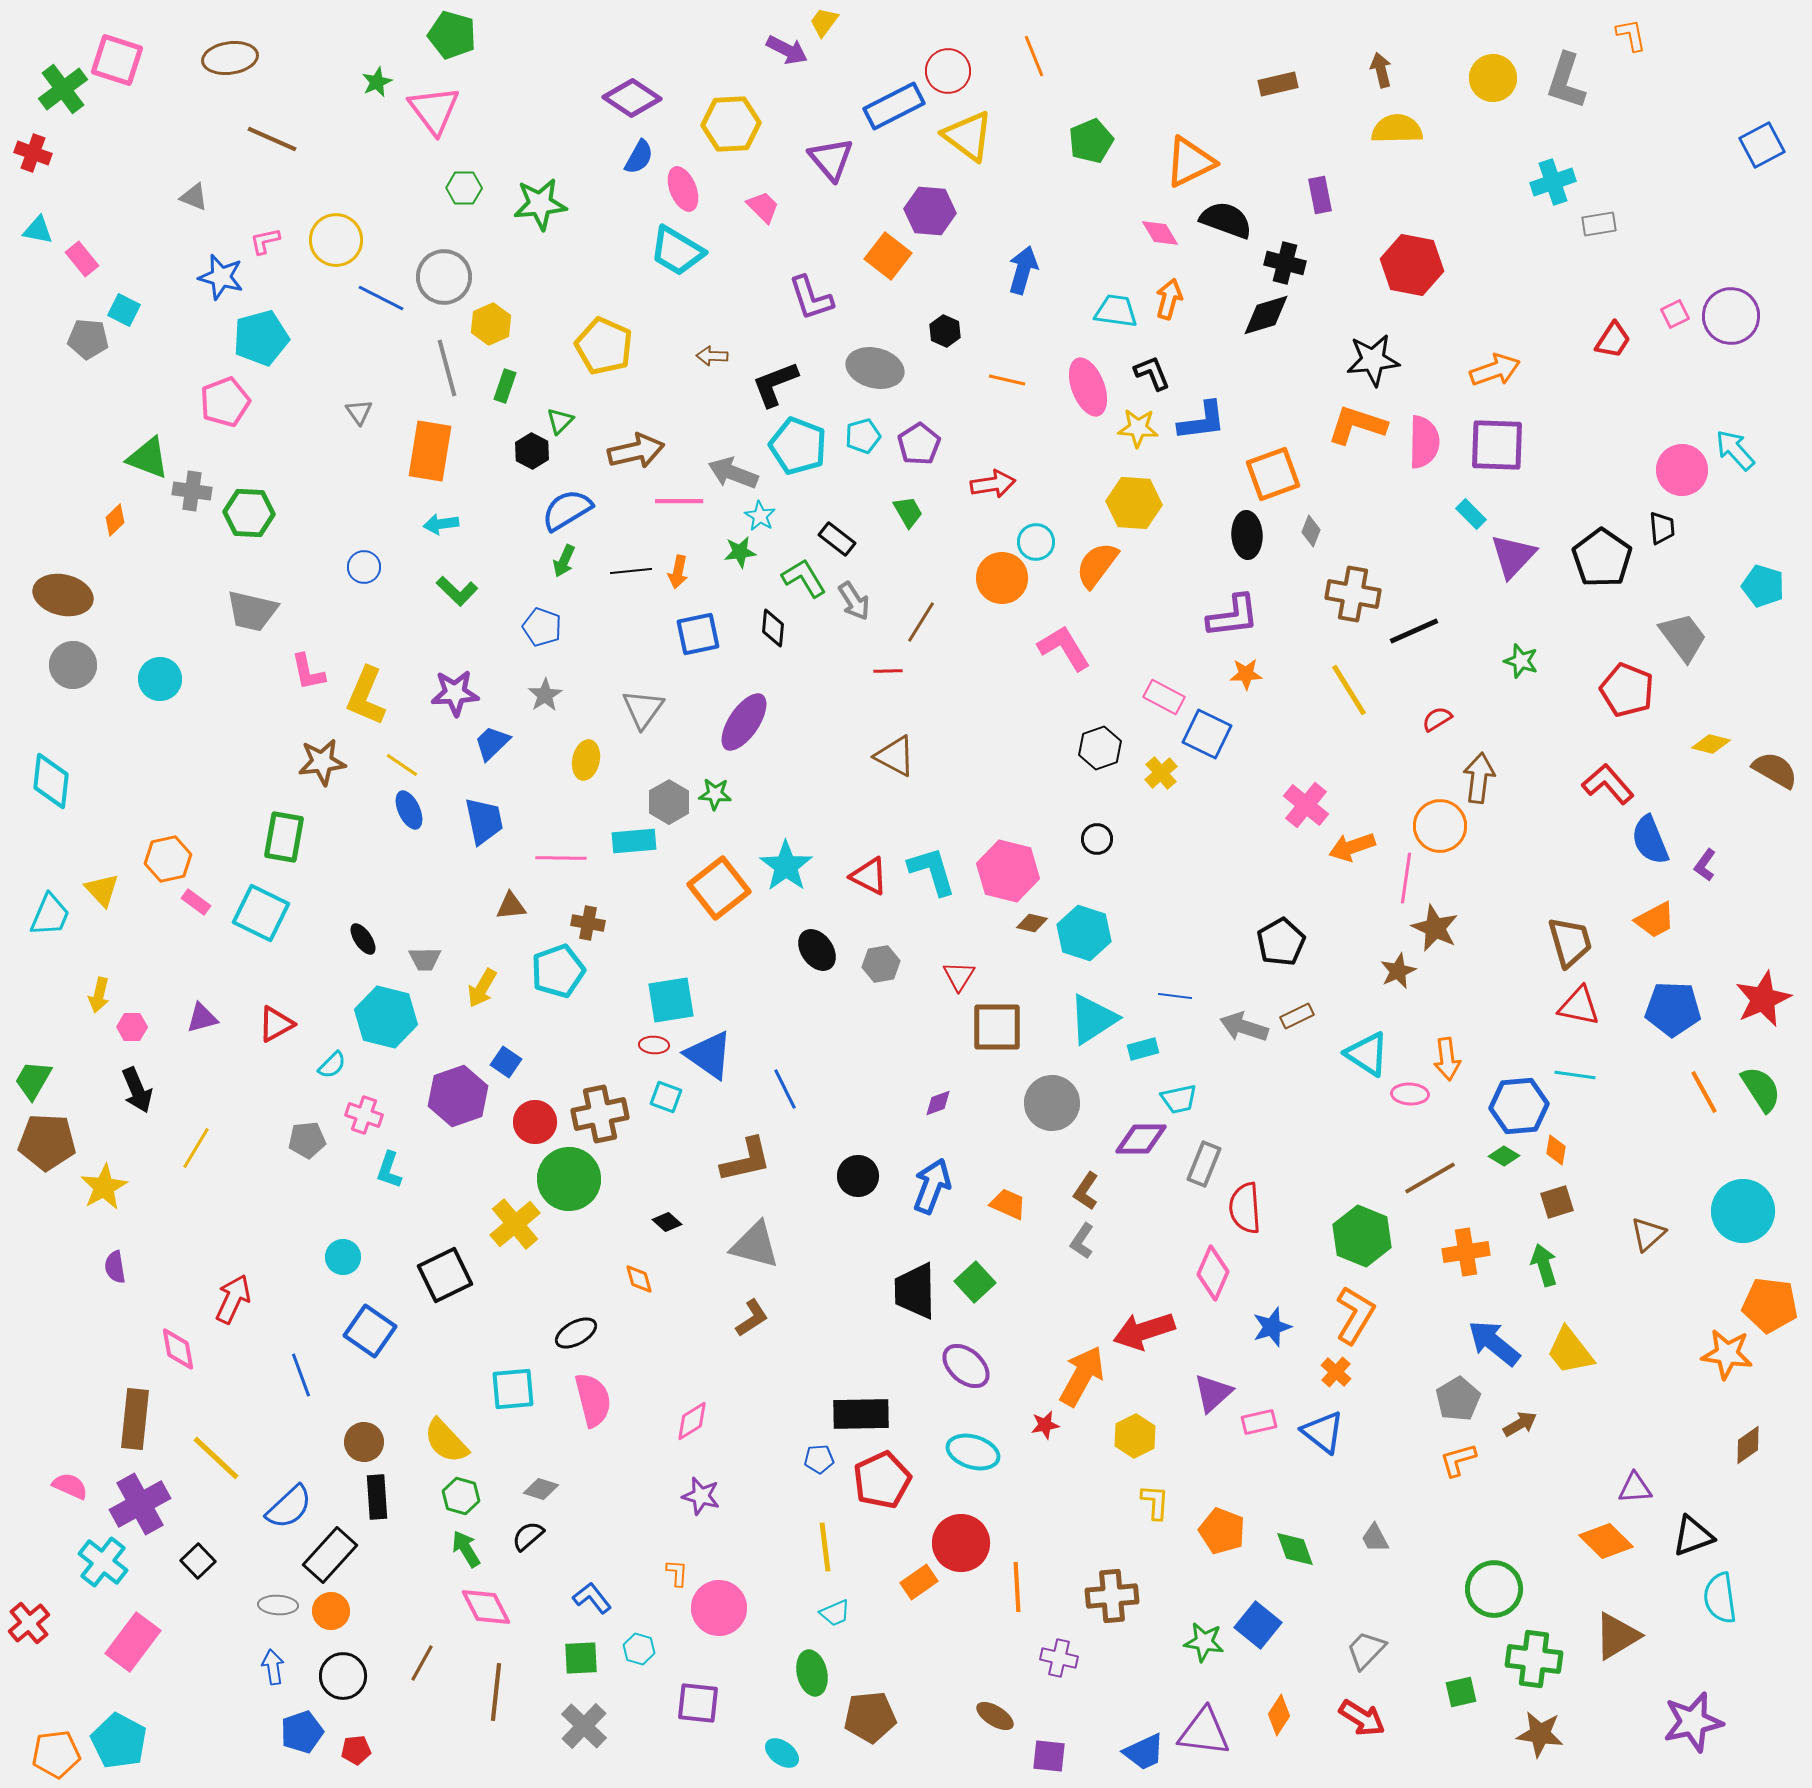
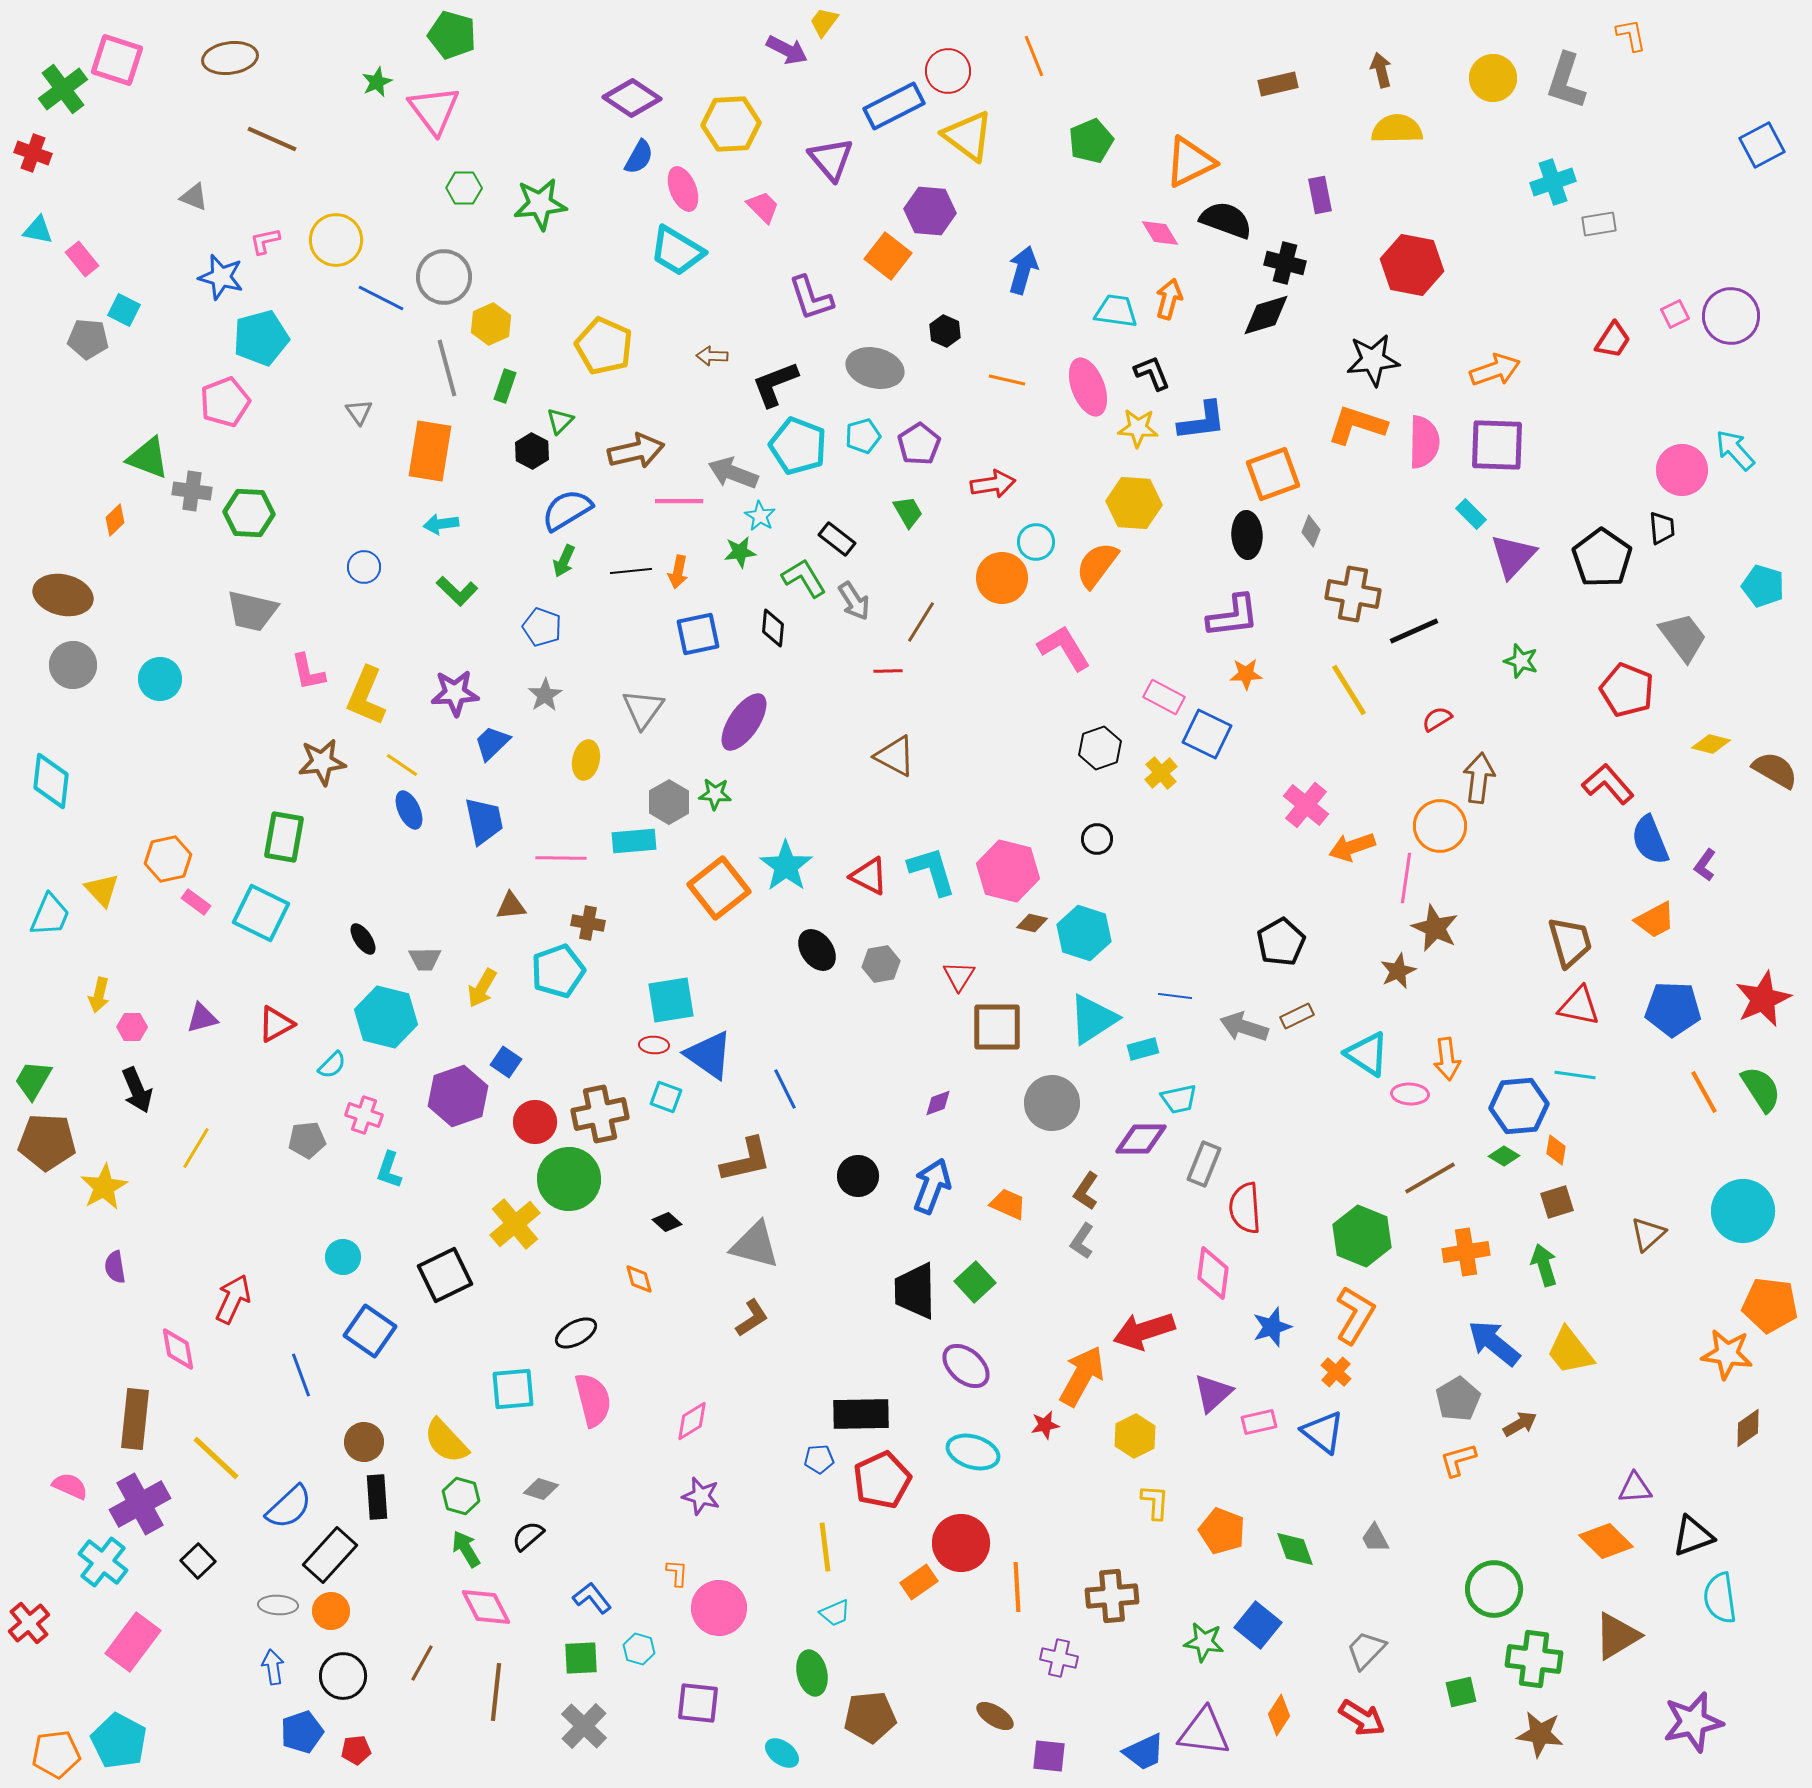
pink diamond at (1213, 1273): rotated 16 degrees counterclockwise
brown diamond at (1748, 1445): moved 17 px up
